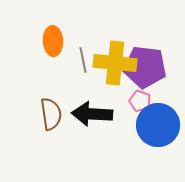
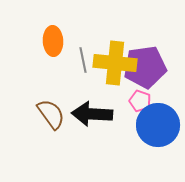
purple pentagon: rotated 15 degrees counterclockwise
brown semicircle: rotated 28 degrees counterclockwise
